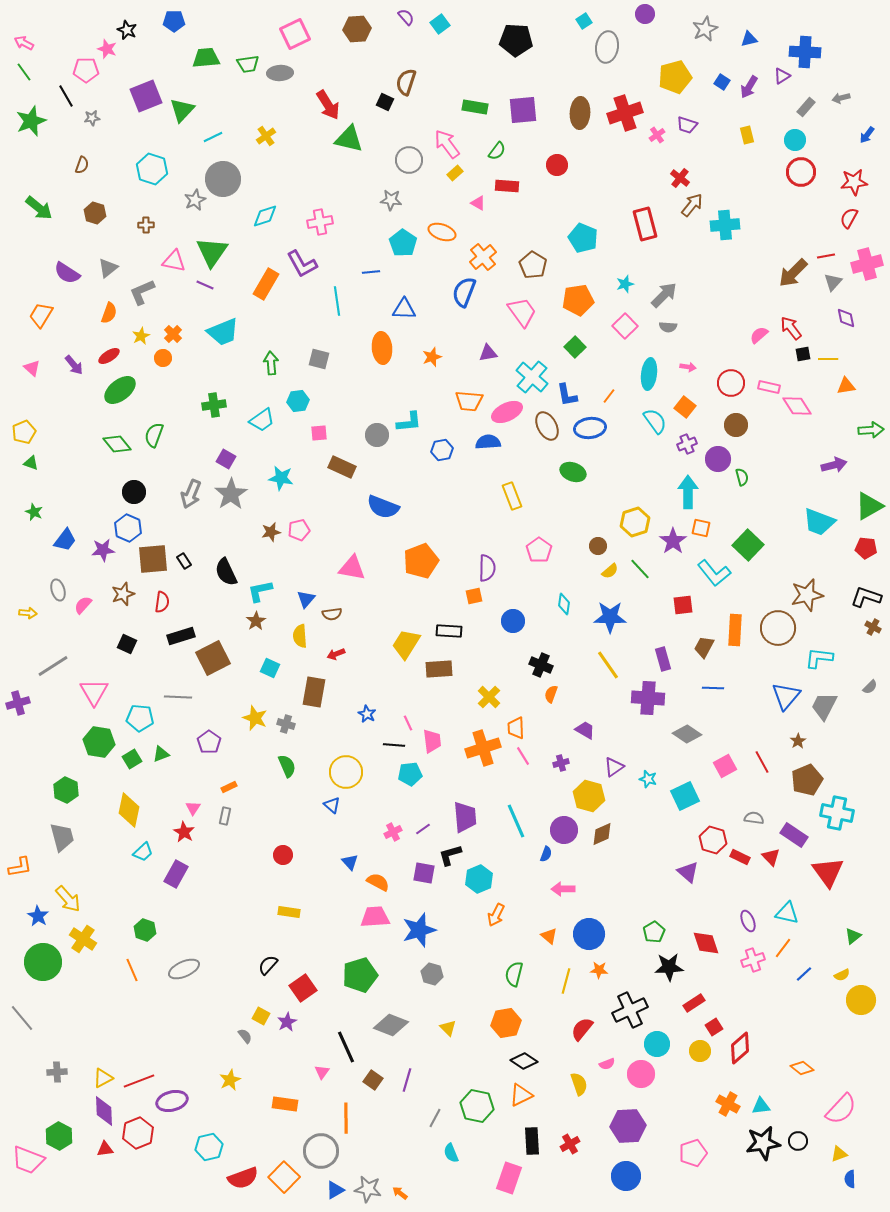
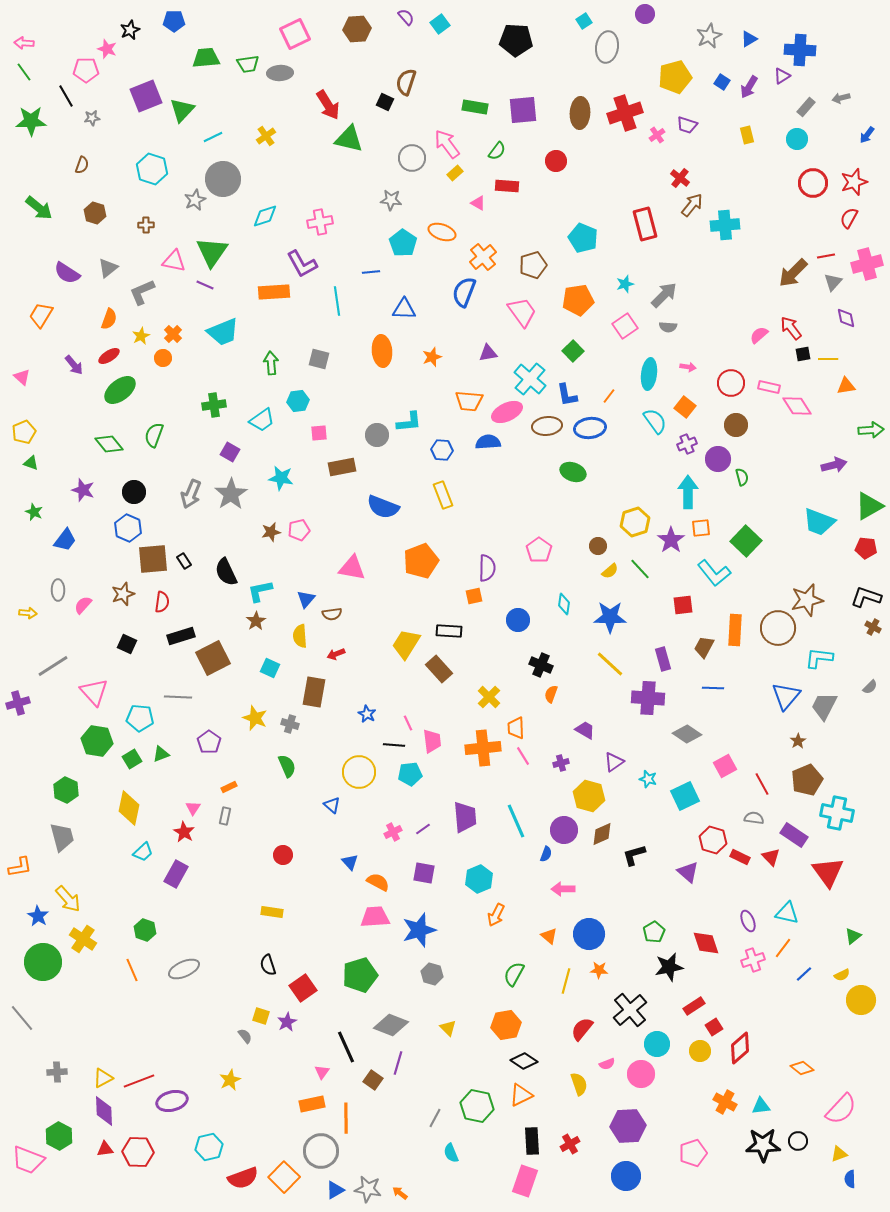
gray star at (705, 29): moved 4 px right, 7 px down
black star at (127, 30): moved 3 px right; rotated 24 degrees clockwise
blue triangle at (749, 39): rotated 18 degrees counterclockwise
pink arrow at (24, 43): rotated 24 degrees counterclockwise
blue cross at (805, 52): moved 5 px left, 2 px up
green star at (31, 121): rotated 20 degrees clockwise
cyan circle at (795, 140): moved 2 px right, 1 px up
gray circle at (409, 160): moved 3 px right, 2 px up
red circle at (557, 165): moved 1 px left, 4 px up
red circle at (801, 172): moved 12 px right, 11 px down
red star at (854, 182): rotated 12 degrees counterclockwise
brown pentagon at (533, 265): rotated 24 degrees clockwise
orange rectangle at (266, 284): moved 8 px right, 8 px down; rotated 56 degrees clockwise
orange semicircle at (109, 313): moved 6 px down
pink square at (625, 326): rotated 10 degrees clockwise
green square at (575, 347): moved 2 px left, 4 px down
orange ellipse at (382, 348): moved 3 px down
pink triangle at (32, 368): moved 10 px left, 9 px down
cyan cross at (532, 377): moved 2 px left, 2 px down
brown ellipse at (547, 426): rotated 68 degrees counterclockwise
green diamond at (117, 444): moved 8 px left
blue hexagon at (442, 450): rotated 15 degrees clockwise
purple square at (226, 459): moved 4 px right, 7 px up
brown rectangle at (342, 467): rotated 36 degrees counterclockwise
yellow rectangle at (512, 496): moved 69 px left, 1 px up
orange square at (701, 528): rotated 18 degrees counterclockwise
purple star at (673, 541): moved 2 px left, 1 px up
green square at (748, 545): moved 2 px left, 4 px up
purple star at (103, 550): moved 20 px left, 60 px up; rotated 25 degrees clockwise
gray ellipse at (58, 590): rotated 15 degrees clockwise
brown star at (807, 595): moved 5 px down
blue circle at (513, 621): moved 5 px right, 1 px up
yellow line at (608, 665): moved 2 px right, 1 px up; rotated 12 degrees counterclockwise
brown rectangle at (439, 669): rotated 52 degrees clockwise
pink triangle at (94, 692): rotated 12 degrees counterclockwise
gray cross at (286, 724): moved 4 px right
green hexagon at (99, 742): moved 2 px left, 1 px up
orange cross at (483, 748): rotated 12 degrees clockwise
red line at (762, 762): moved 22 px down
purple triangle at (614, 767): moved 5 px up
yellow circle at (346, 772): moved 13 px right
yellow diamond at (129, 810): moved 2 px up
black L-shape at (450, 855): moved 184 px right
yellow rectangle at (289, 912): moved 17 px left
black semicircle at (268, 965): rotated 60 degrees counterclockwise
black star at (669, 967): rotated 8 degrees counterclockwise
green semicircle at (514, 974): rotated 15 degrees clockwise
red rectangle at (694, 1003): moved 3 px down
black cross at (630, 1010): rotated 16 degrees counterclockwise
yellow square at (261, 1016): rotated 12 degrees counterclockwise
orange hexagon at (506, 1023): moved 2 px down
purple line at (407, 1080): moved 9 px left, 17 px up
orange rectangle at (285, 1104): moved 27 px right; rotated 20 degrees counterclockwise
orange cross at (728, 1104): moved 3 px left, 2 px up
red hexagon at (138, 1133): moved 19 px down; rotated 24 degrees clockwise
black star at (763, 1143): moved 2 px down; rotated 8 degrees clockwise
pink rectangle at (509, 1178): moved 16 px right, 3 px down
